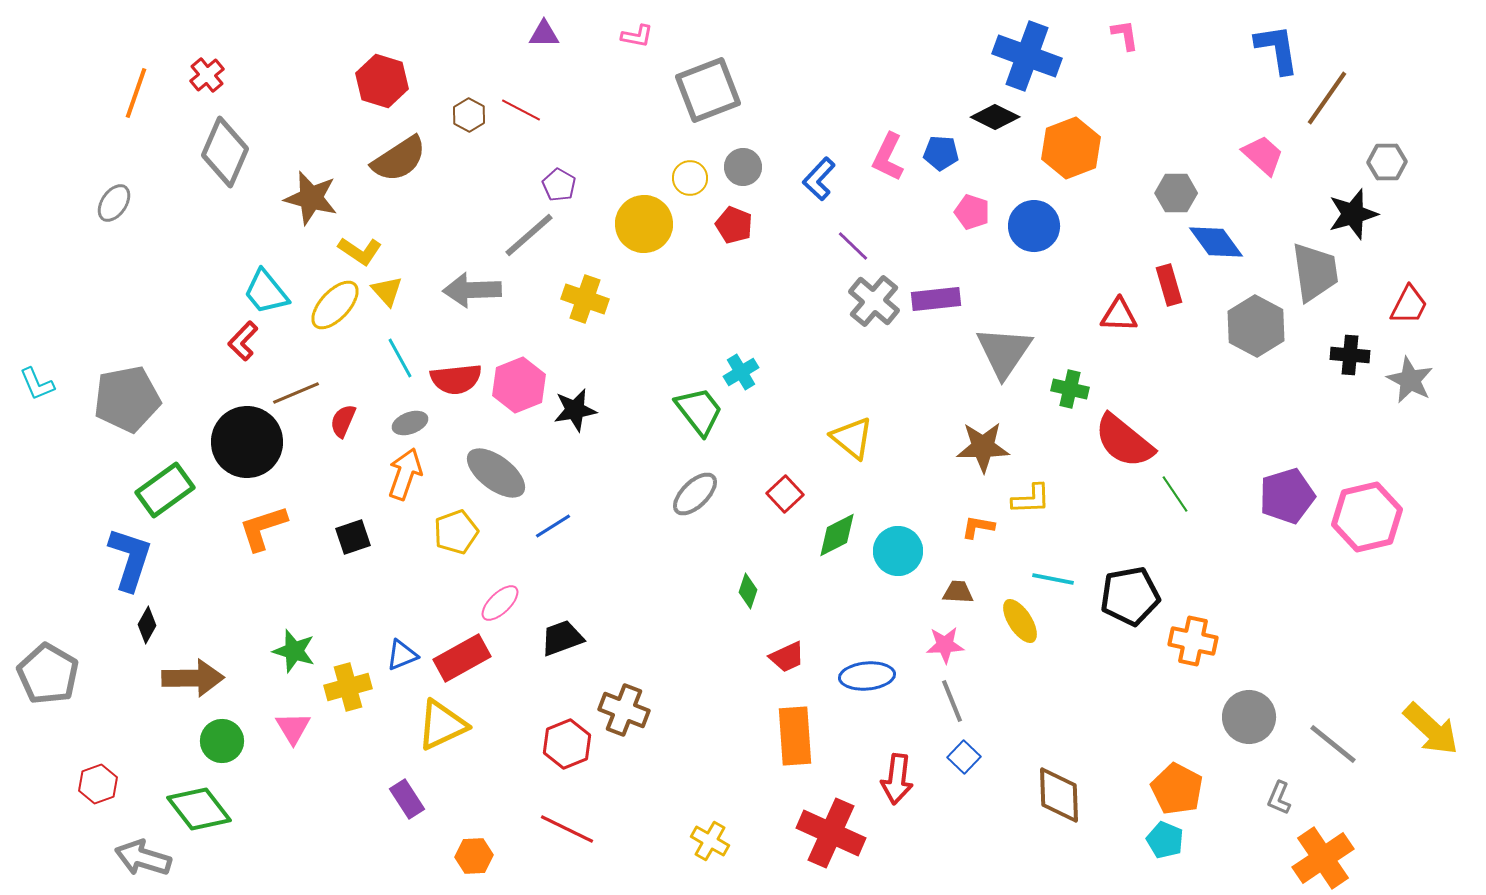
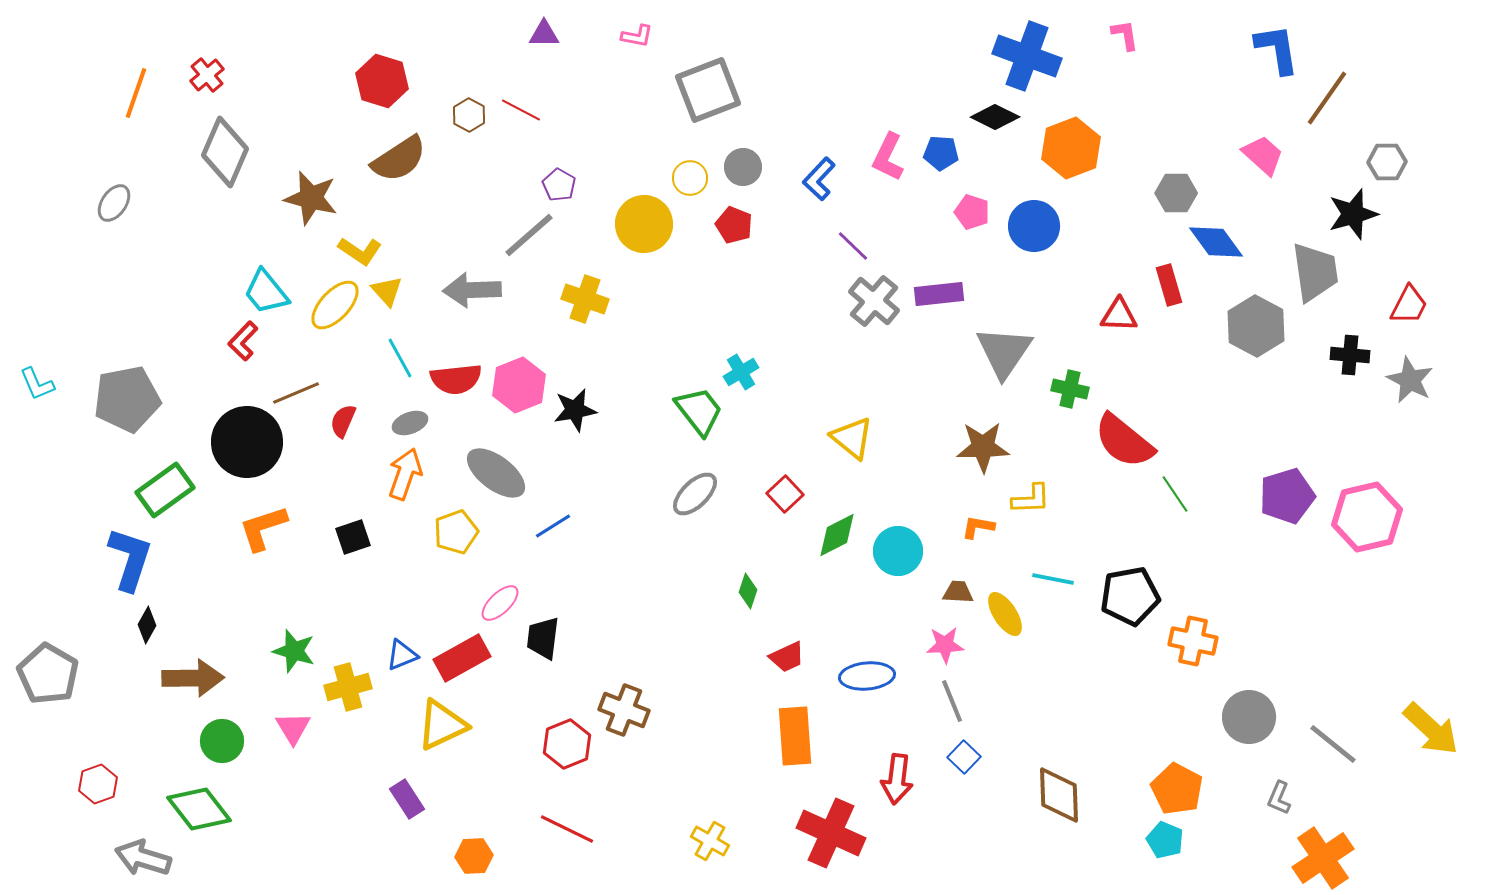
purple rectangle at (936, 299): moved 3 px right, 5 px up
yellow ellipse at (1020, 621): moved 15 px left, 7 px up
black trapezoid at (562, 638): moved 19 px left; rotated 63 degrees counterclockwise
